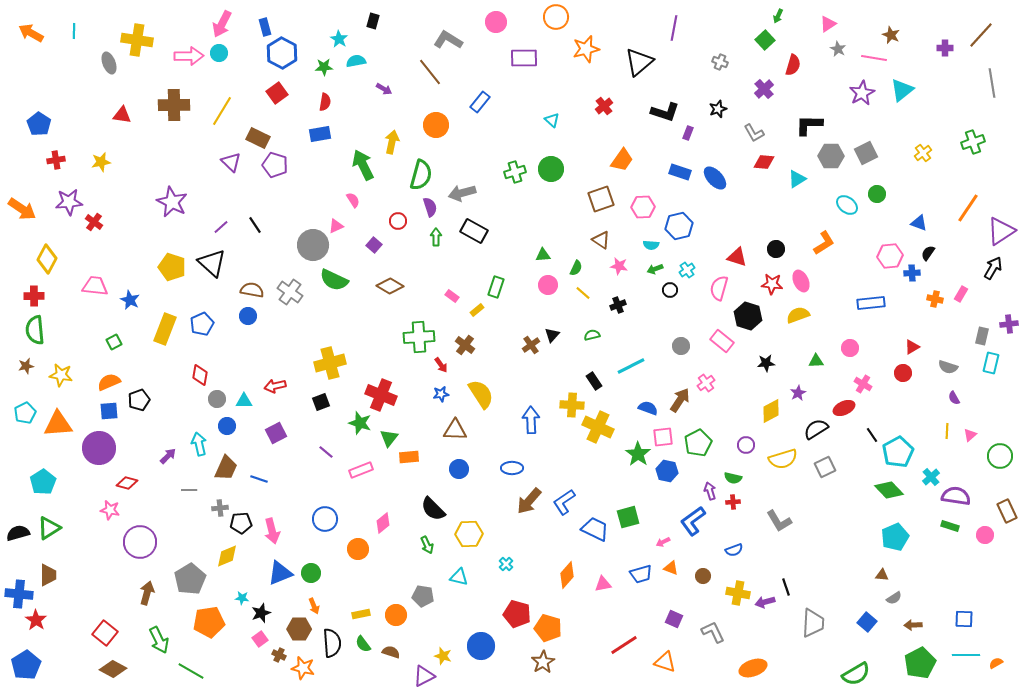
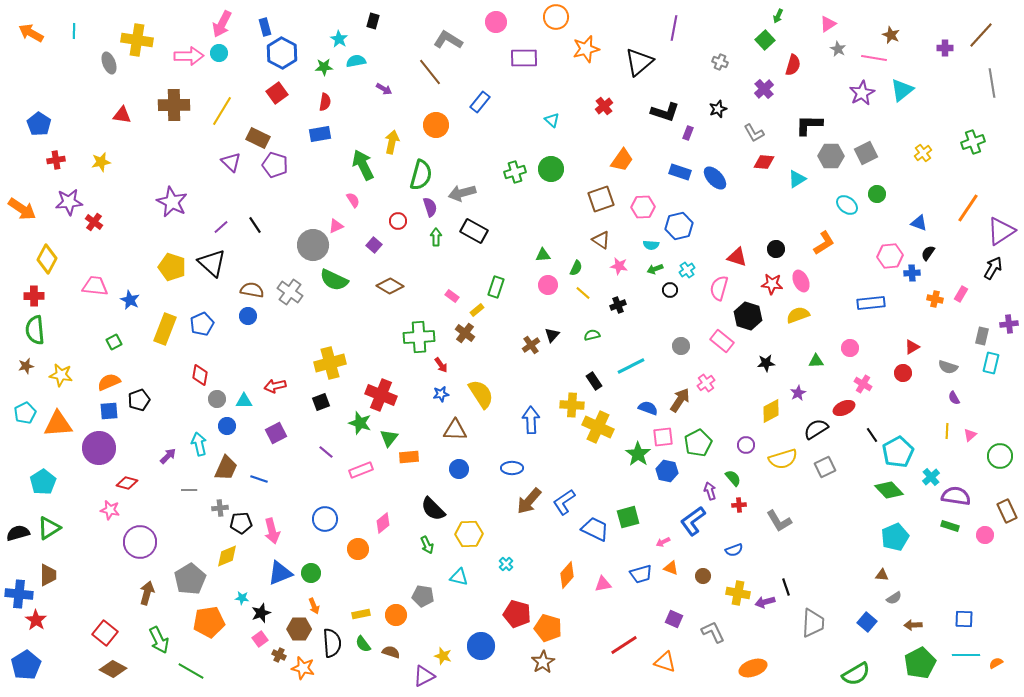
brown cross at (465, 345): moved 12 px up
green semicircle at (733, 478): rotated 144 degrees counterclockwise
red cross at (733, 502): moved 6 px right, 3 px down
